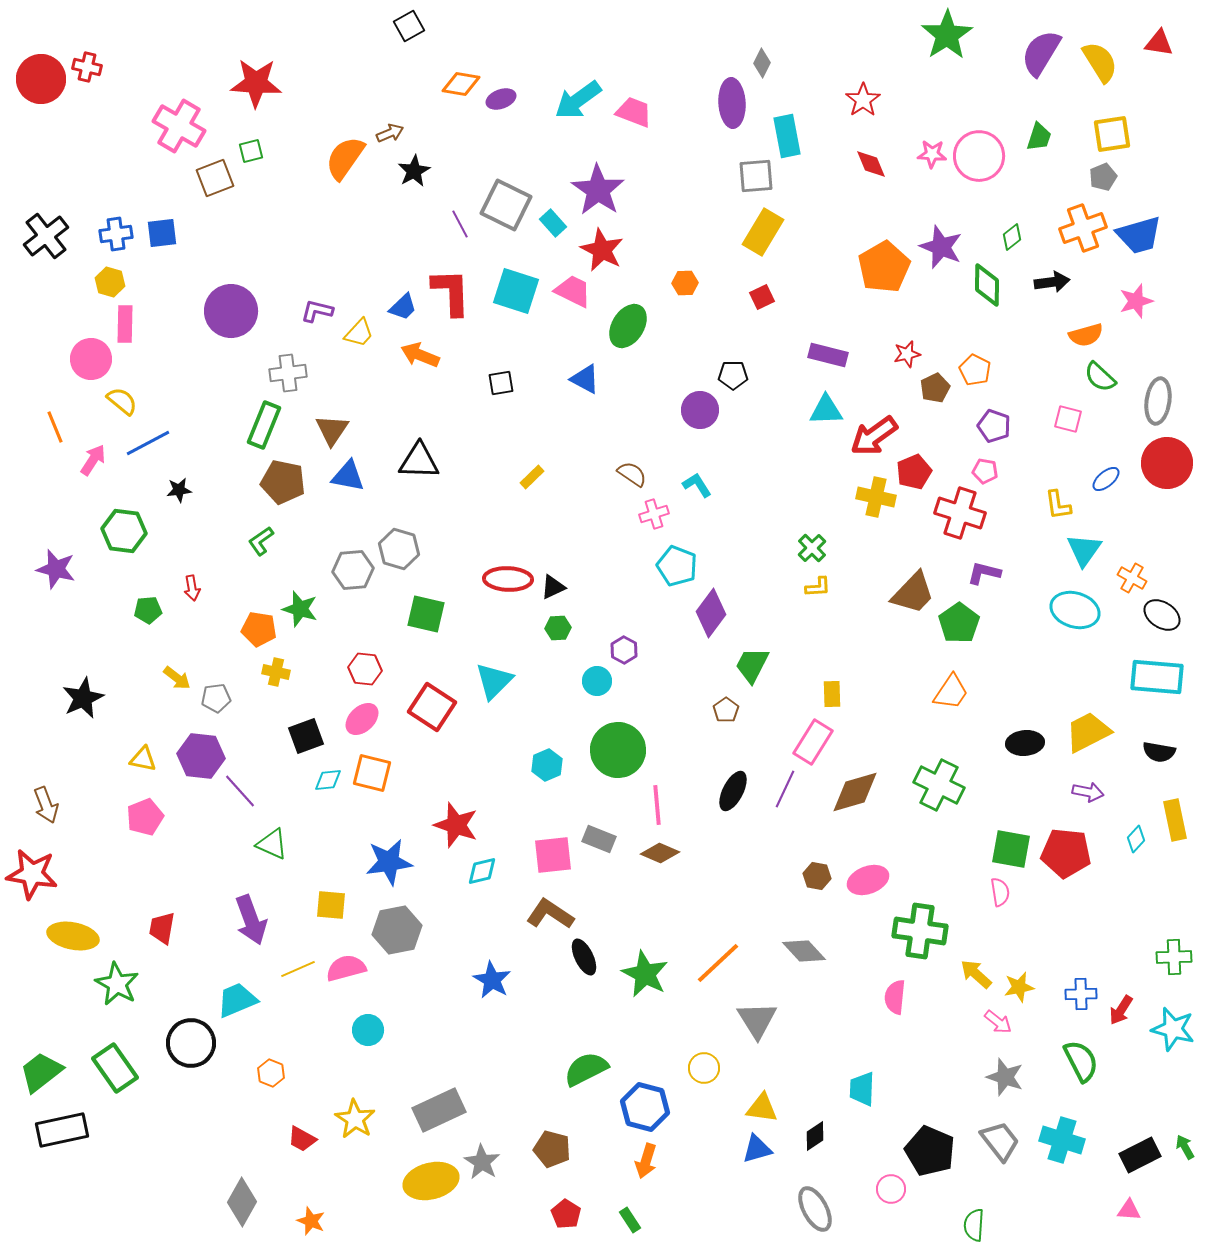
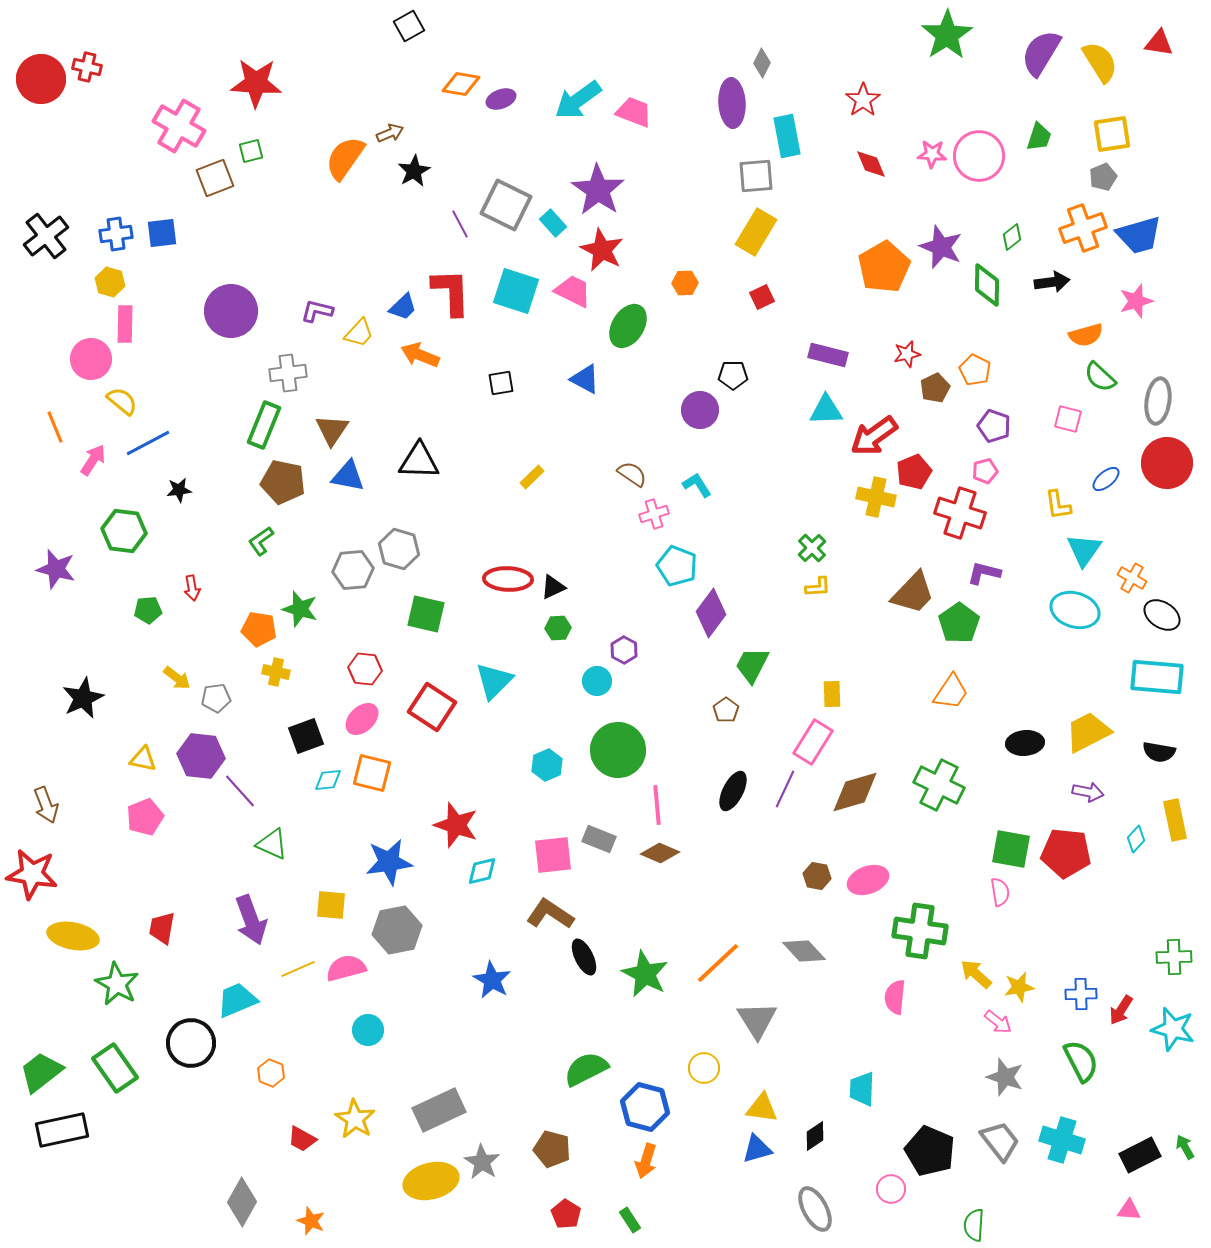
yellow rectangle at (763, 232): moved 7 px left
pink pentagon at (985, 471): rotated 25 degrees counterclockwise
